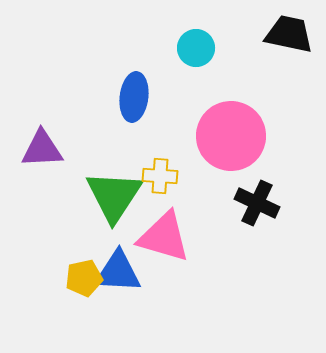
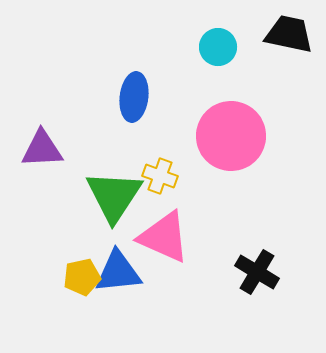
cyan circle: moved 22 px right, 1 px up
yellow cross: rotated 16 degrees clockwise
black cross: moved 69 px down; rotated 6 degrees clockwise
pink triangle: rotated 8 degrees clockwise
blue triangle: rotated 9 degrees counterclockwise
yellow pentagon: moved 2 px left, 1 px up
